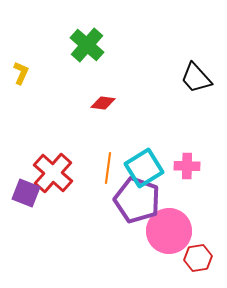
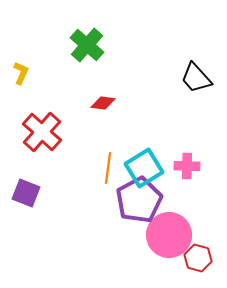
red cross: moved 11 px left, 41 px up
purple pentagon: moved 2 px right; rotated 24 degrees clockwise
pink circle: moved 4 px down
red hexagon: rotated 24 degrees clockwise
